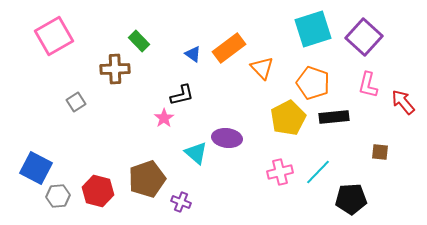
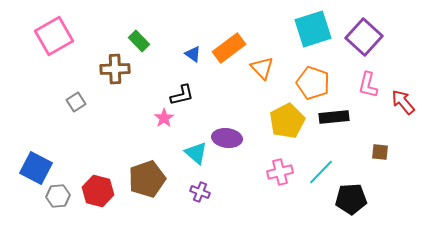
yellow pentagon: moved 1 px left, 3 px down
cyan line: moved 3 px right
purple cross: moved 19 px right, 10 px up
